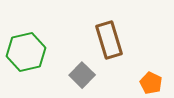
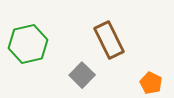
brown rectangle: rotated 9 degrees counterclockwise
green hexagon: moved 2 px right, 8 px up
